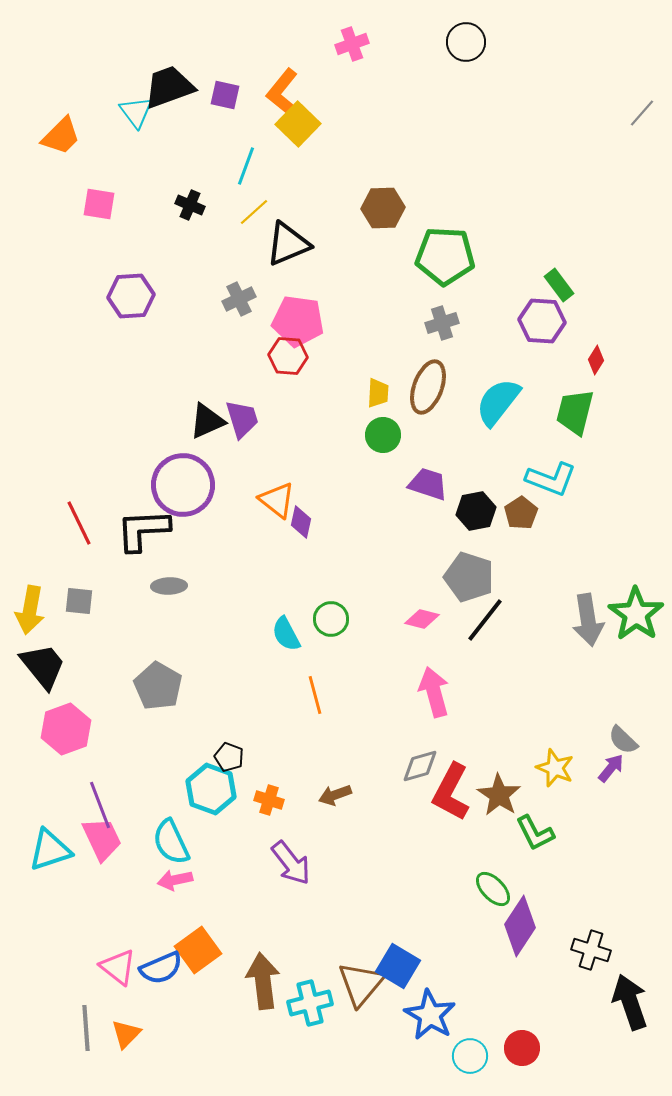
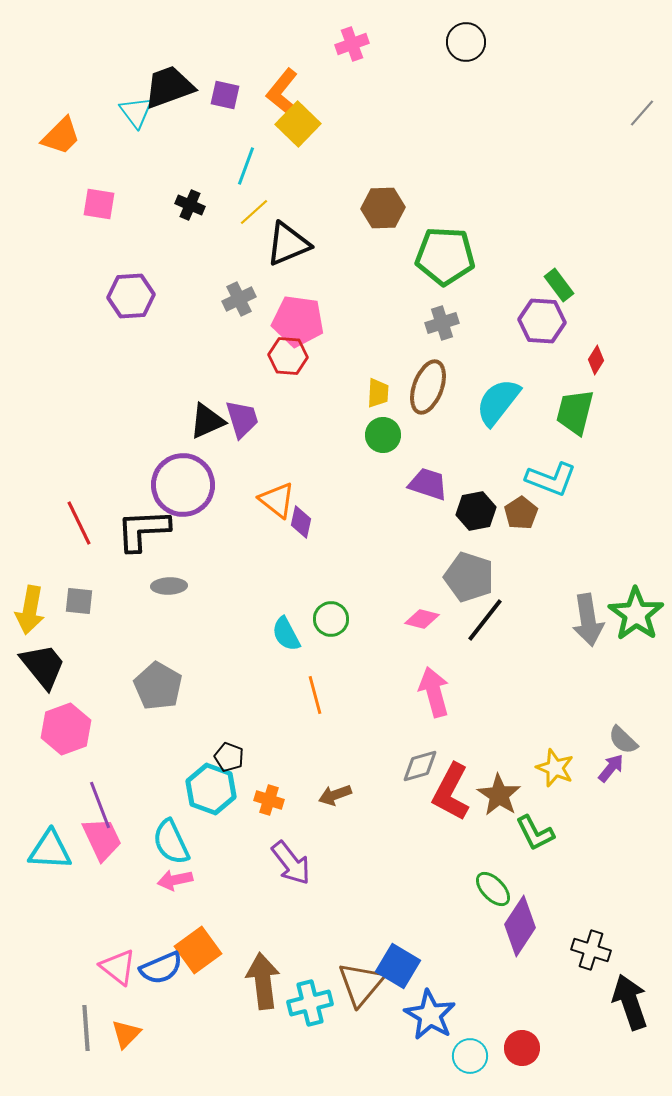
cyan triangle at (50, 850): rotated 21 degrees clockwise
